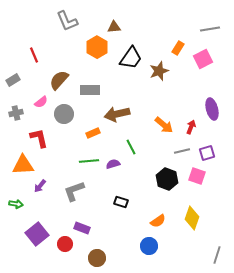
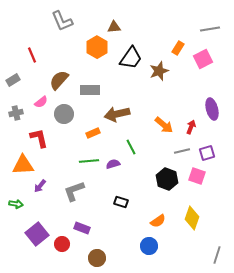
gray L-shape at (67, 21): moved 5 px left
red line at (34, 55): moved 2 px left
red circle at (65, 244): moved 3 px left
